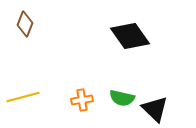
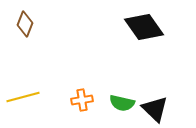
black diamond: moved 14 px right, 9 px up
green semicircle: moved 5 px down
